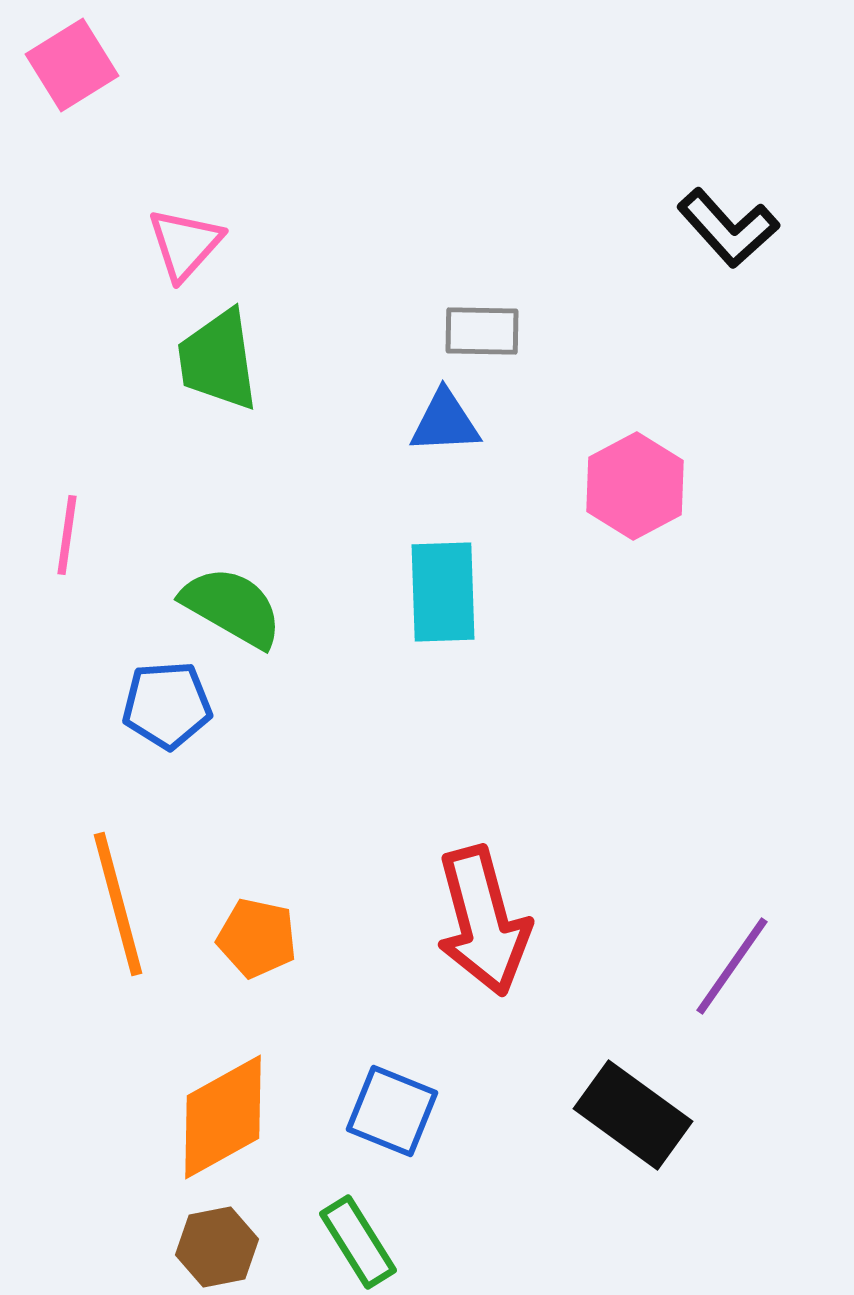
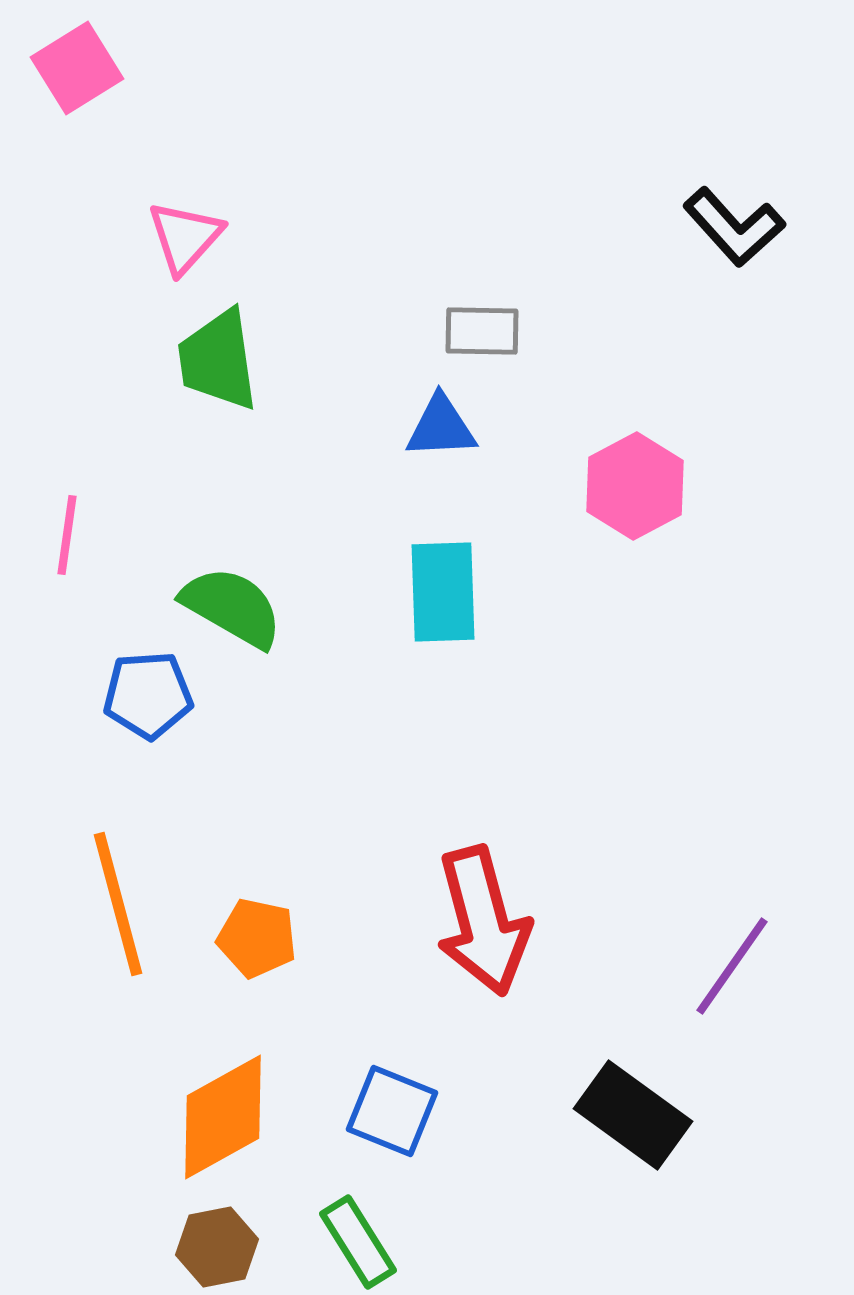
pink square: moved 5 px right, 3 px down
black L-shape: moved 6 px right, 1 px up
pink triangle: moved 7 px up
blue triangle: moved 4 px left, 5 px down
blue pentagon: moved 19 px left, 10 px up
